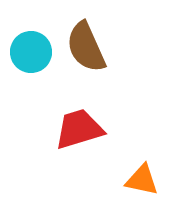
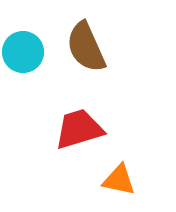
cyan circle: moved 8 px left
orange triangle: moved 23 px left
